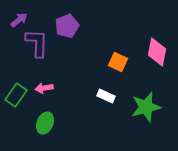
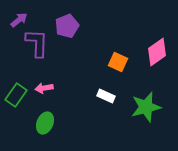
pink diamond: rotated 44 degrees clockwise
